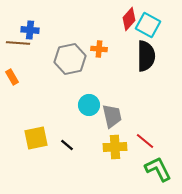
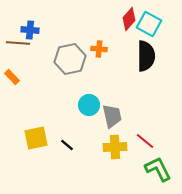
cyan square: moved 1 px right, 1 px up
orange rectangle: rotated 14 degrees counterclockwise
